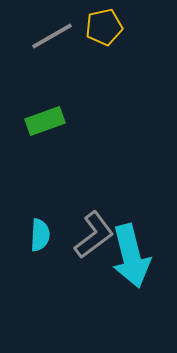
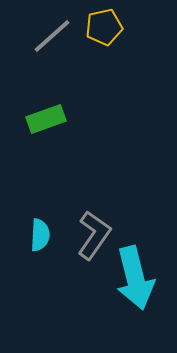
gray line: rotated 12 degrees counterclockwise
green rectangle: moved 1 px right, 2 px up
gray L-shape: rotated 18 degrees counterclockwise
cyan arrow: moved 4 px right, 22 px down
